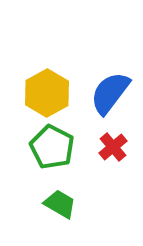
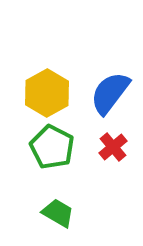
green trapezoid: moved 2 px left, 9 px down
